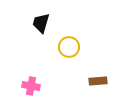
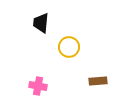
black trapezoid: rotated 10 degrees counterclockwise
pink cross: moved 7 px right
